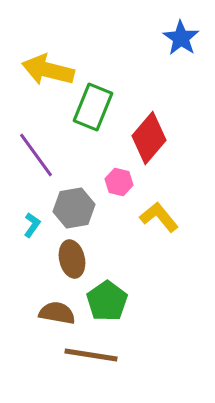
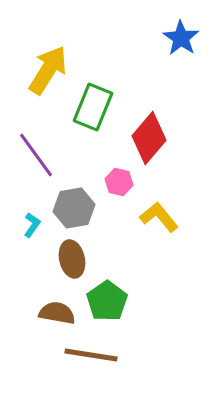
yellow arrow: rotated 108 degrees clockwise
